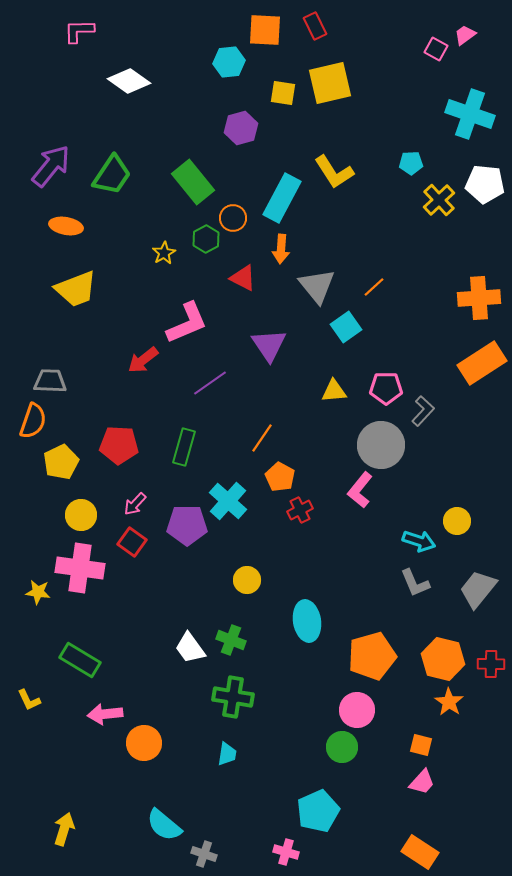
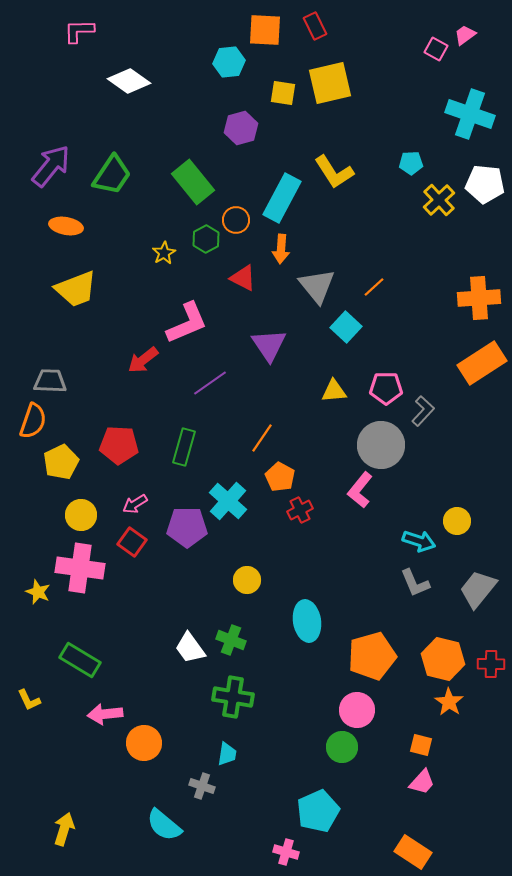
orange circle at (233, 218): moved 3 px right, 2 px down
cyan square at (346, 327): rotated 12 degrees counterclockwise
pink arrow at (135, 504): rotated 15 degrees clockwise
purple pentagon at (187, 525): moved 2 px down
yellow star at (38, 592): rotated 15 degrees clockwise
orange rectangle at (420, 852): moved 7 px left
gray cross at (204, 854): moved 2 px left, 68 px up
